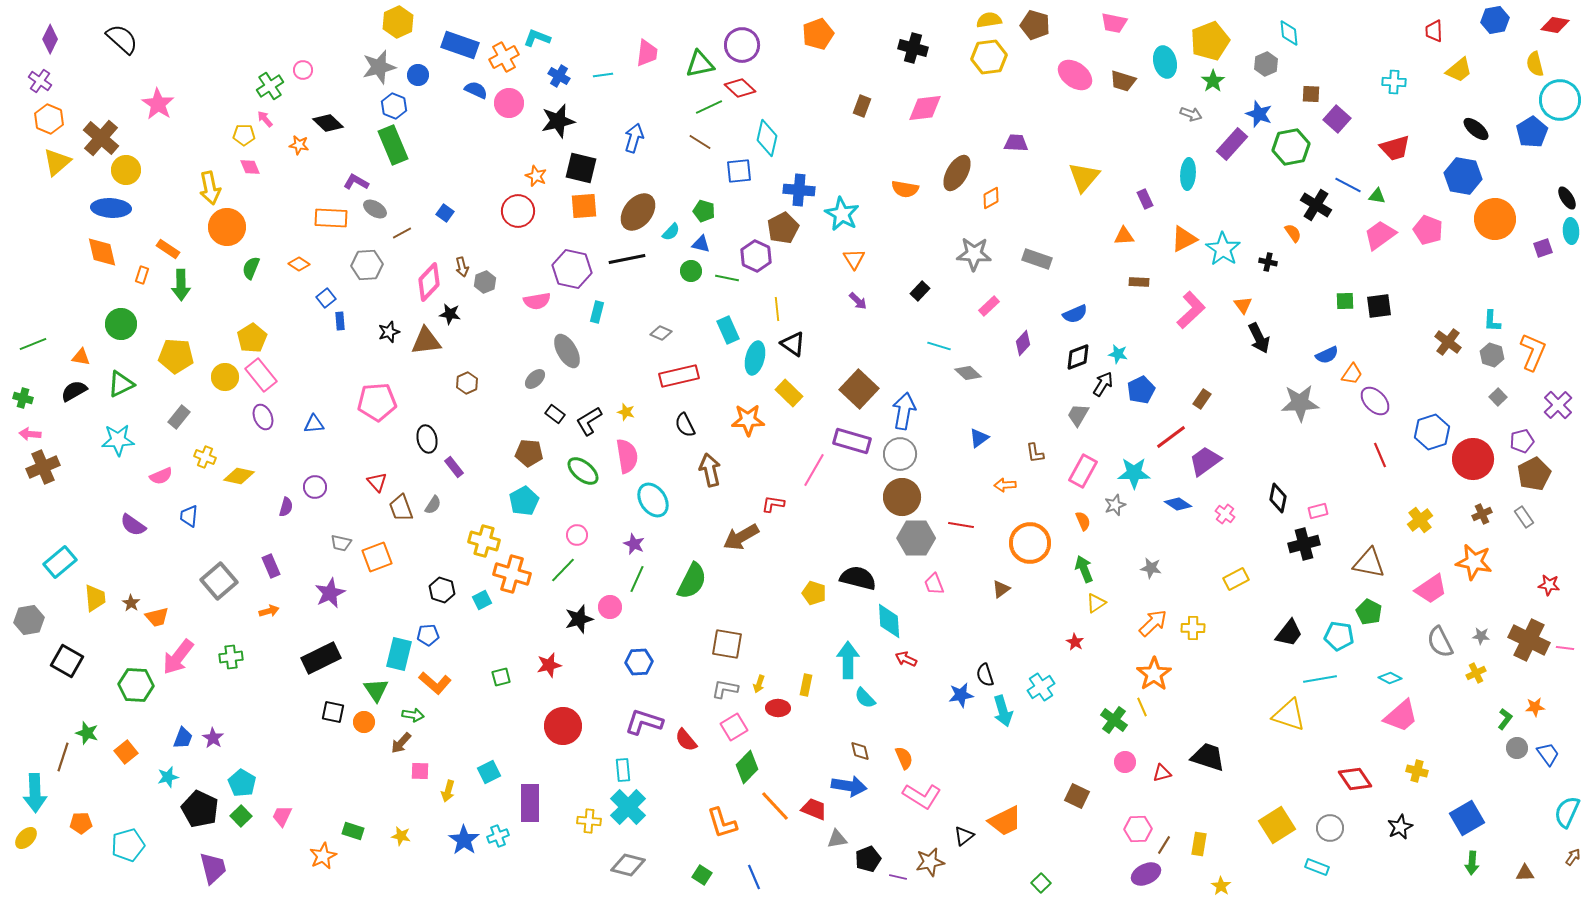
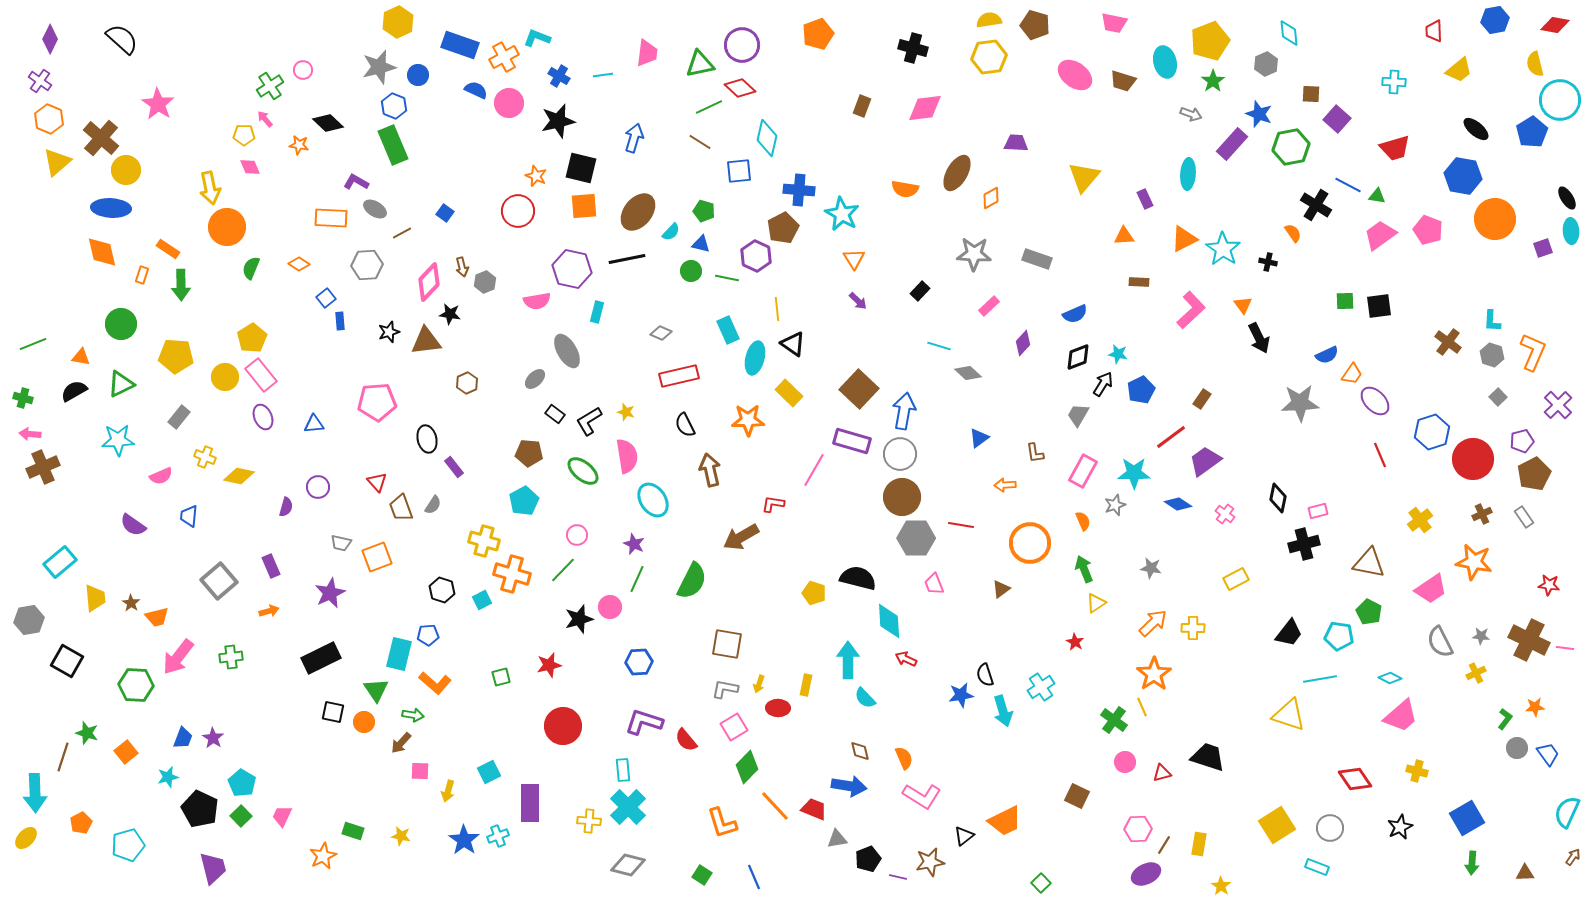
purple circle at (315, 487): moved 3 px right
orange pentagon at (81, 823): rotated 25 degrees counterclockwise
